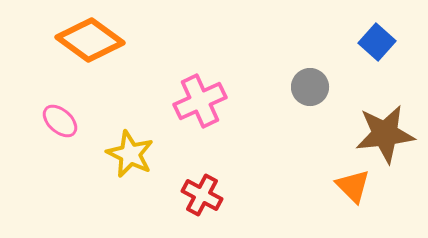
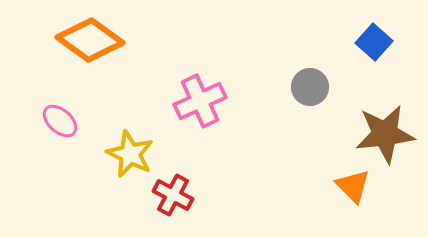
blue square: moved 3 px left
red cross: moved 29 px left
